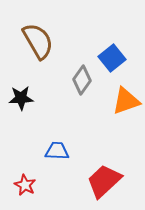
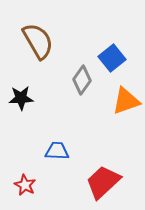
red trapezoid: moved 1 px left, 1 px down
